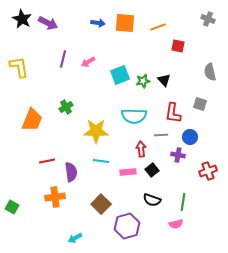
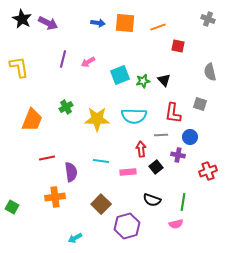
yellow star: moved 1 px right, 12 px up
red line: moved 3 px up
black square: moved 4 px right, 3 px up
